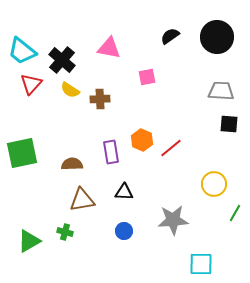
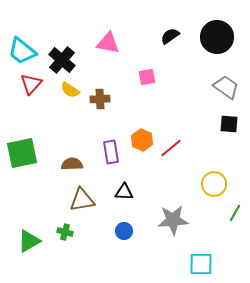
pink triangle: moved 1 px left, 5 px up
gray trapezoid: moved 5 px right, 4 px up; rotated 32 degrees clockwise
